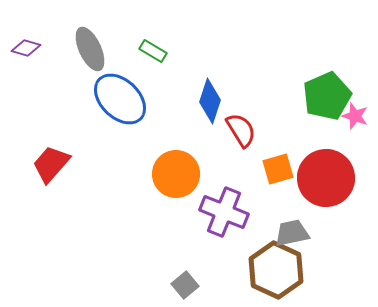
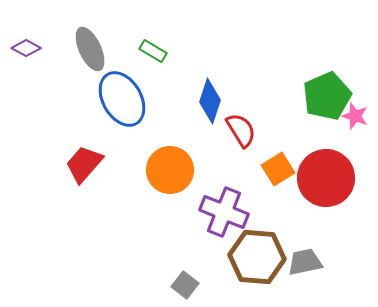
purple diamond: rotated 12 degrees clockwise
blue ellipse: moved 2 px right; rotated 16 degrees clockwise
red trapezoid: moved 33 px right
orange square: rotated 16 degrees counterclockwise
orange circle: moved 6 px left, 4 px up
gray trapezoid: moved 13 px right, 29 px down
brown hexagon: moved 19 px left, 13 px up; rotated 20 degrees counterclockwise
gray square: rotated 12 degrees counterclockwise
